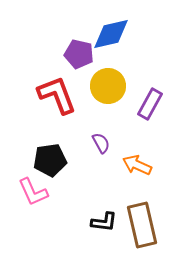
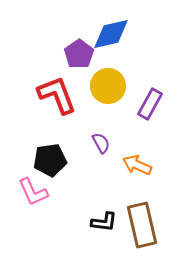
purple pentagon: rotated 24 degrees clockwise
